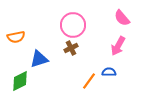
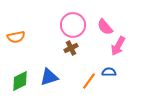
pink semicircle: moved 17 px left, 9 px down
blue triangle: moved 10 px right, 18 px down
